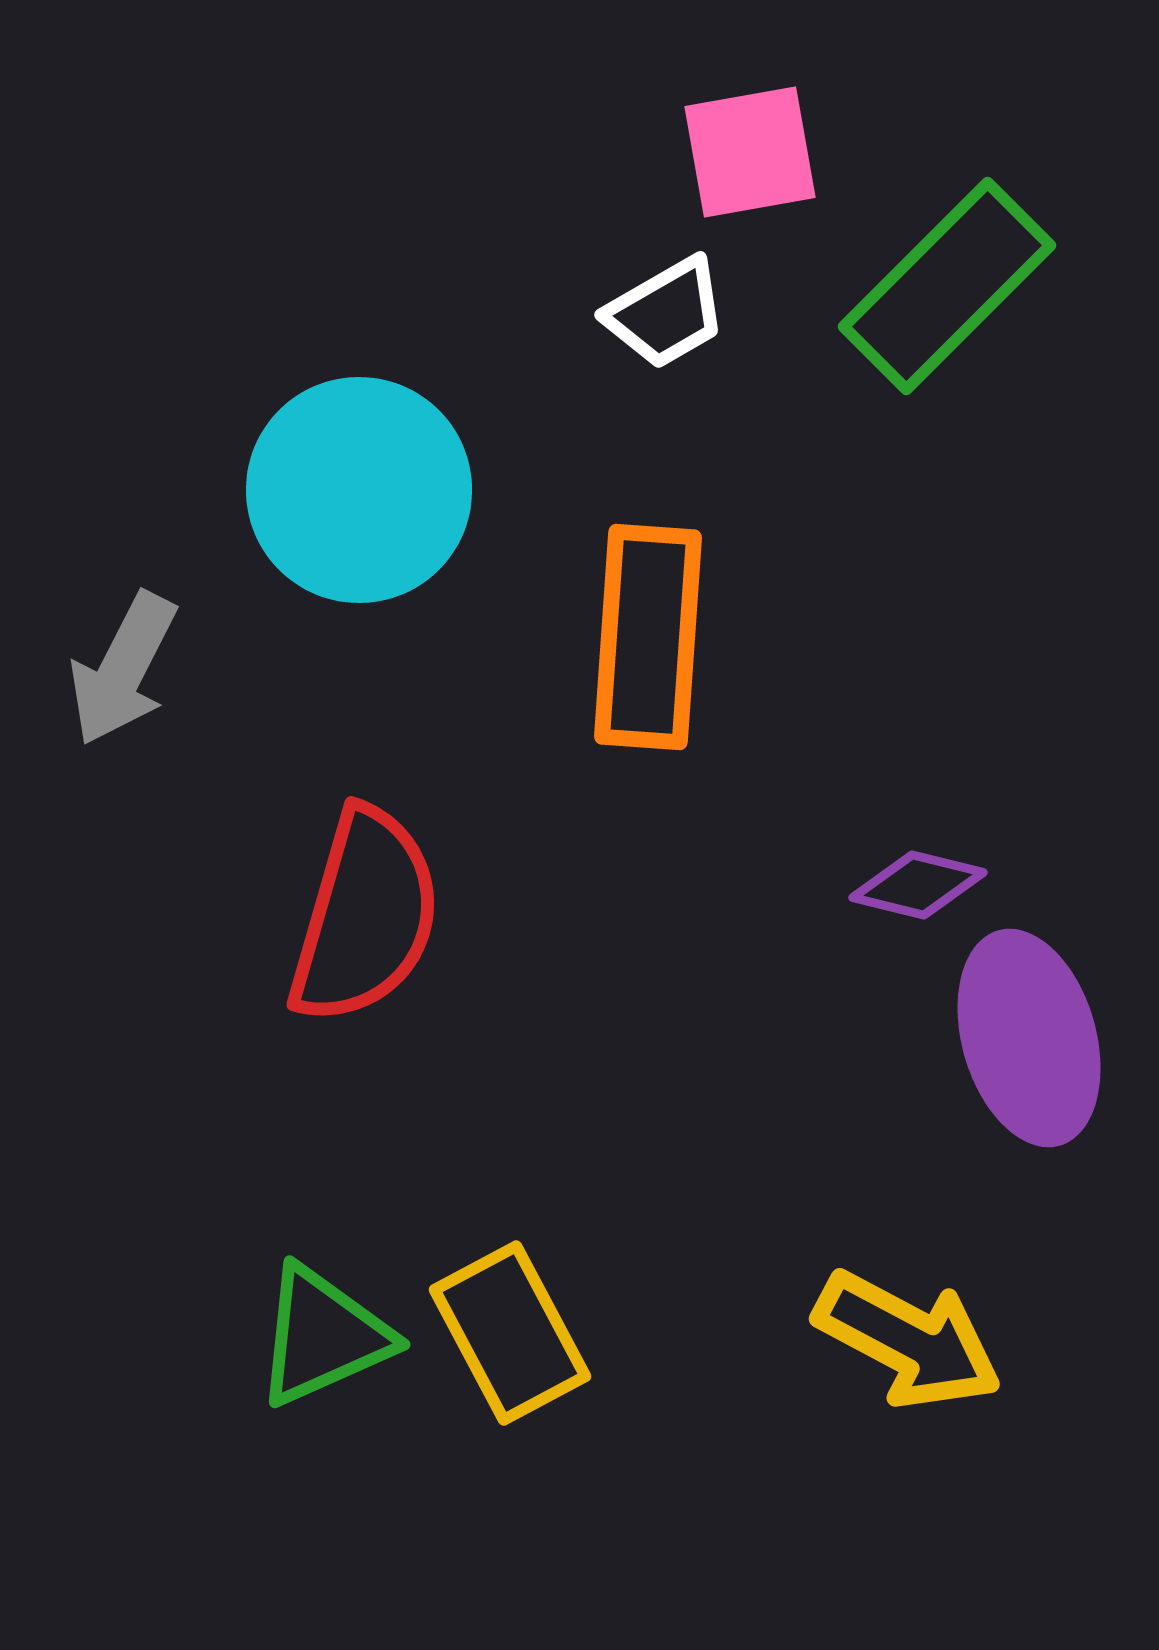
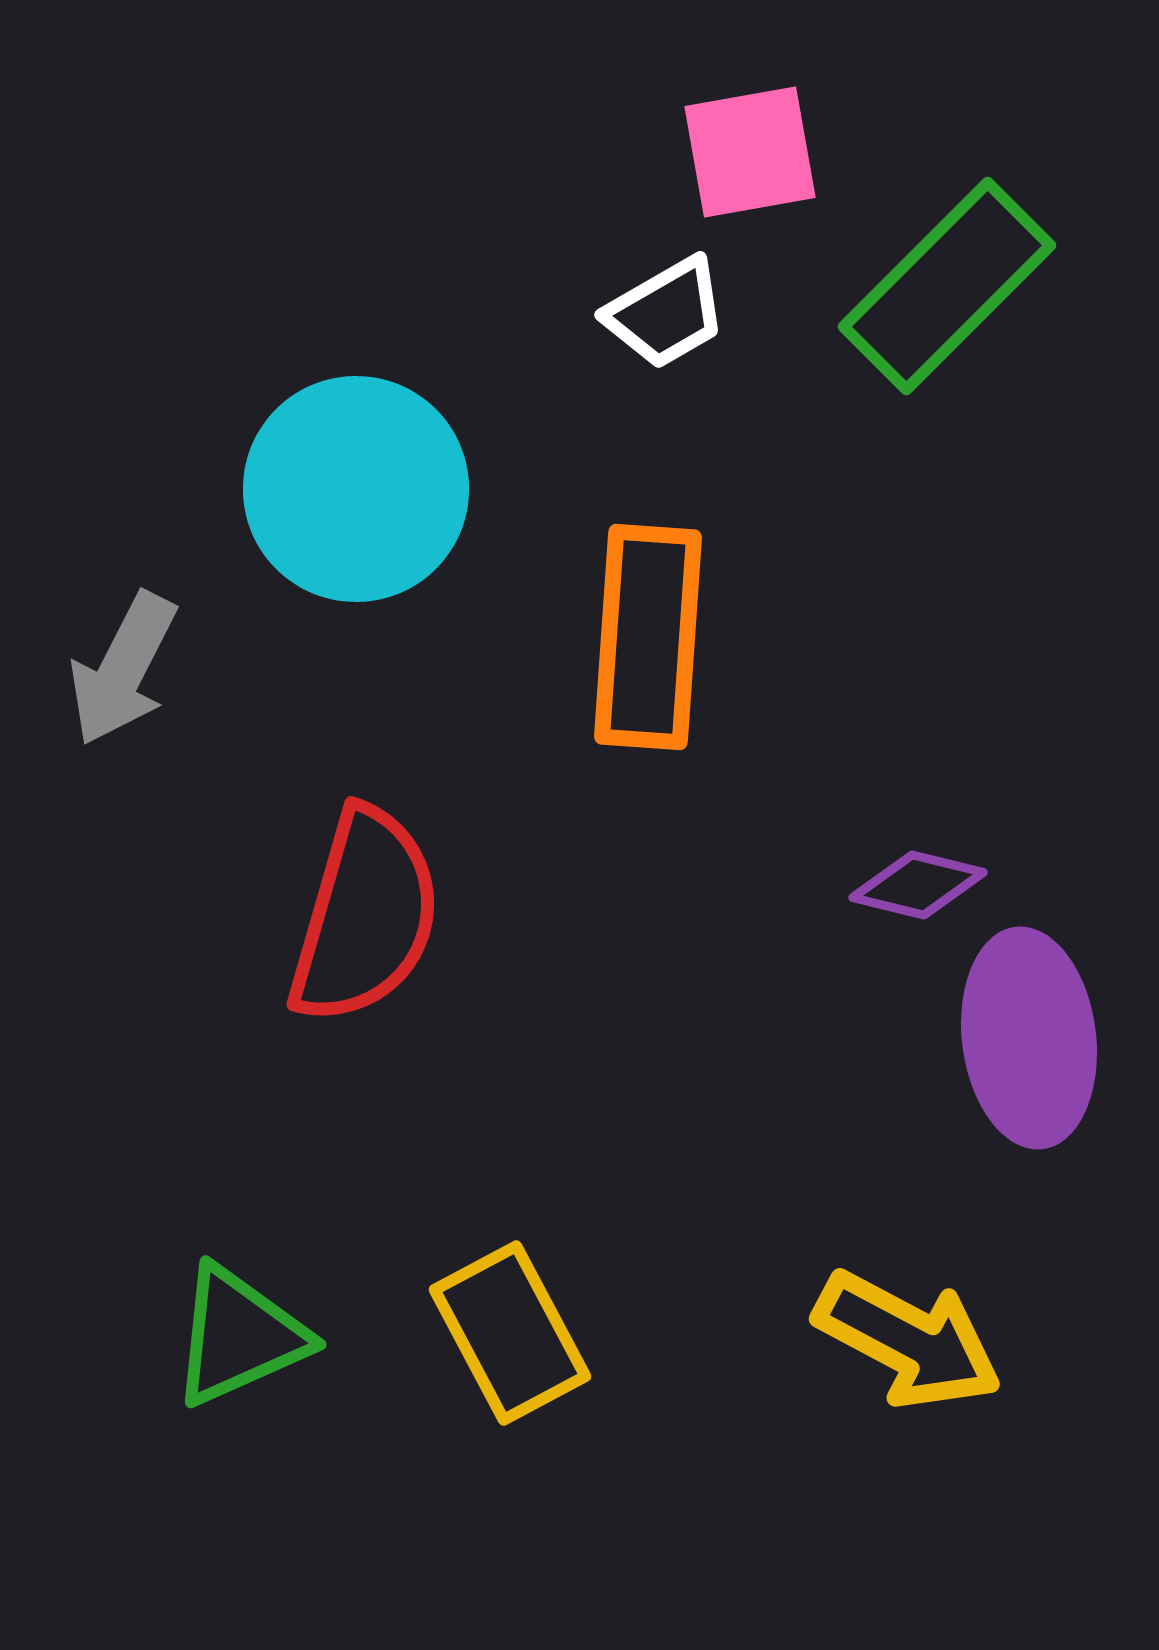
cyan circle: moved 3 px left, 1 px up
purple ellipse: rotated 9 degrees clockwise
green triangle: moved 84 px left
